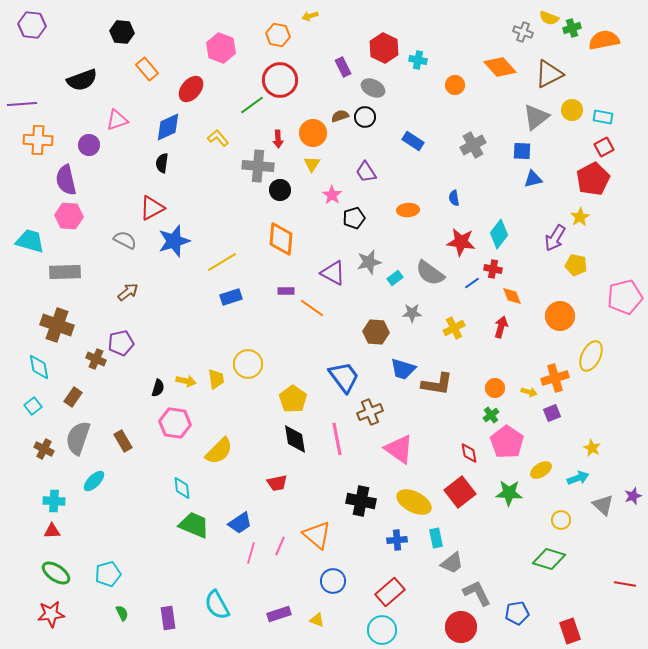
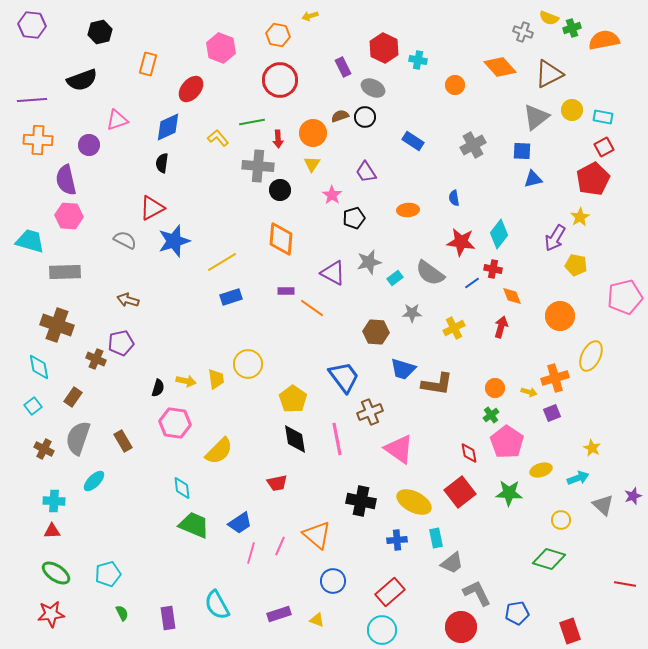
black hexagon at (122, 32): moved 22 px left; rotated 20 degrees counterclockwise
orange rectangle at (147, 69): moved 1 px right, 5 px up; rotated 55 degrees clockwise
purple line at (22, 104): moved 10 px right, 4 px up
green line at (252, 105): moved 17 px down; rotated 25 degrees clockwise
brown arrow at (128, 292): moved 8 px down; rotated 125 degrees counterclockwise
yellow ellipse at (541, 470): rotated 15 degrees clockwise
